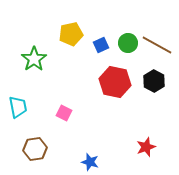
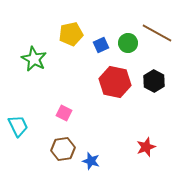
brown line: moved 12 px up
green star: rotated 10 degrees counterclockwise
cyan trapezoid: moved 19 px down; rotated 15 degrees counterclockwise
brown hexagon: moved 28 px right
blue star: moved 1 px right, 1 px up
